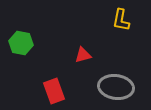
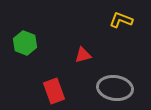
yellow L-shape: rotated 100 degrees clockwise
green hexagon: moved 4 px right; rotated 10 degrees clockwise
gray ellipse: moved 1 px left, 1 px down
